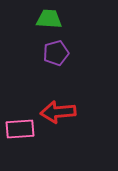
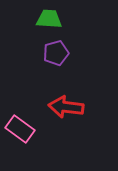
red arrow: moved 8 px right, 5 px up; rotated 12 degrees clockwise
pink rectangle: rotated 40 degrees clockwise
